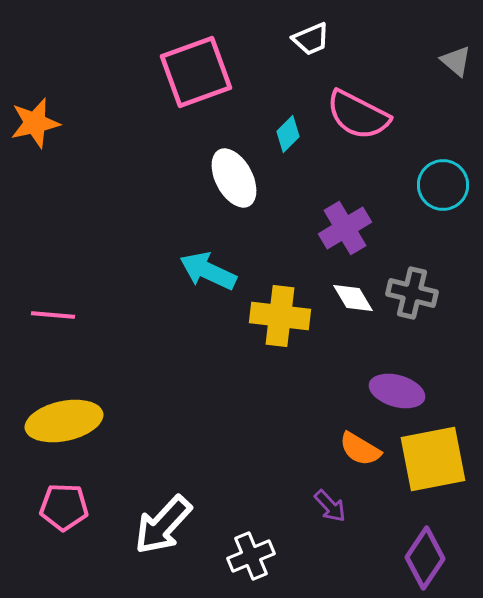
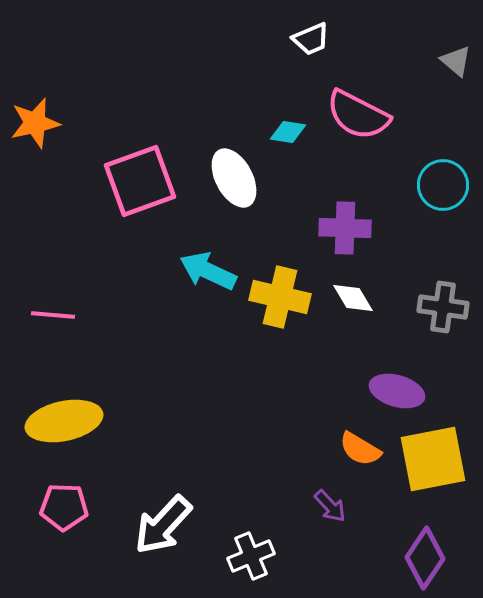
pink square: moved 56 px left, 109 px down
cyan diamond: moved 2 px up; rotated 54 degrees clockwise
purple cross: rotated 33 degrees clockwise
gray cross: moved 31 px right, 14 px down; rotated 6 degrees counterclockwise
yellow cross: moved 19 px up; rotated 6 degrees clockwise
